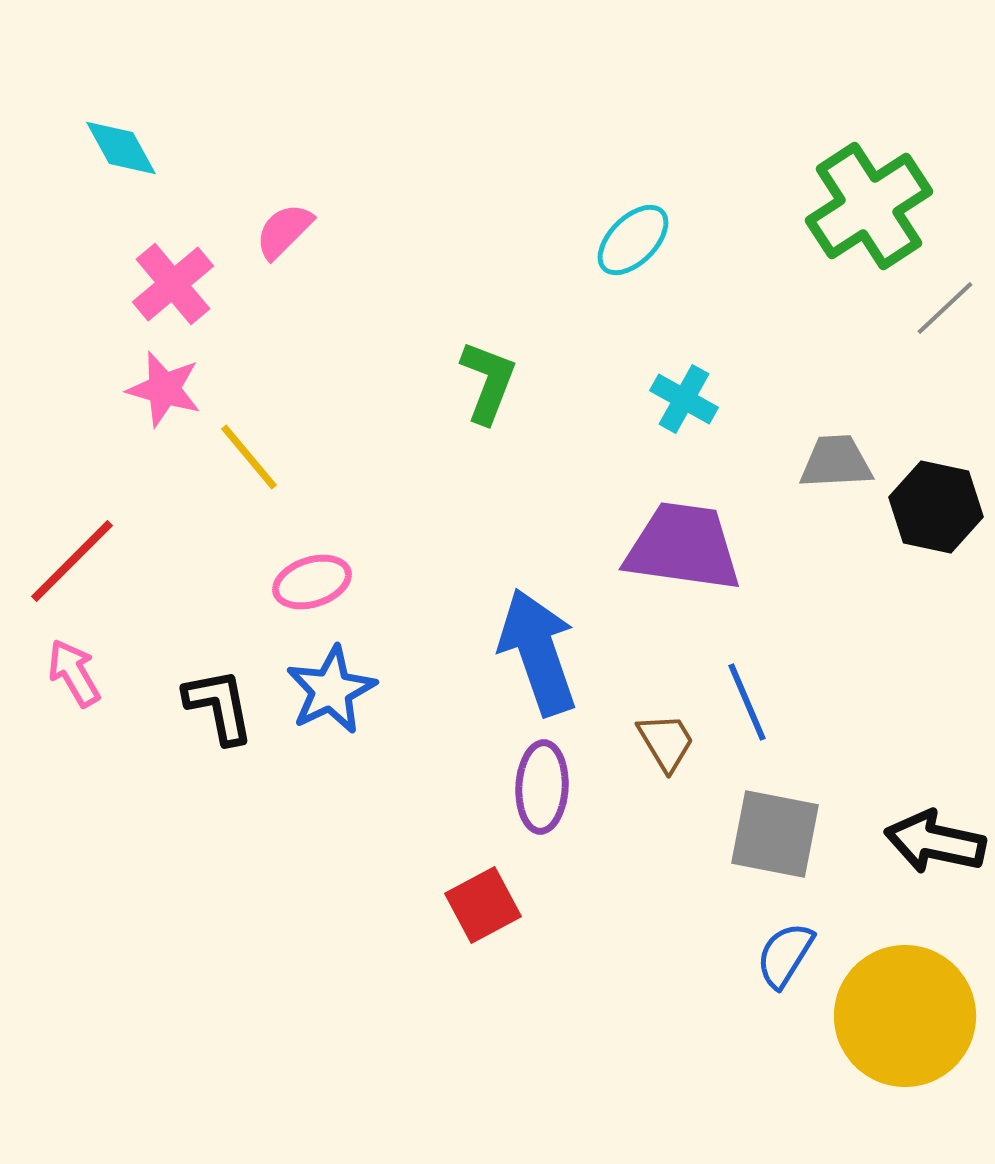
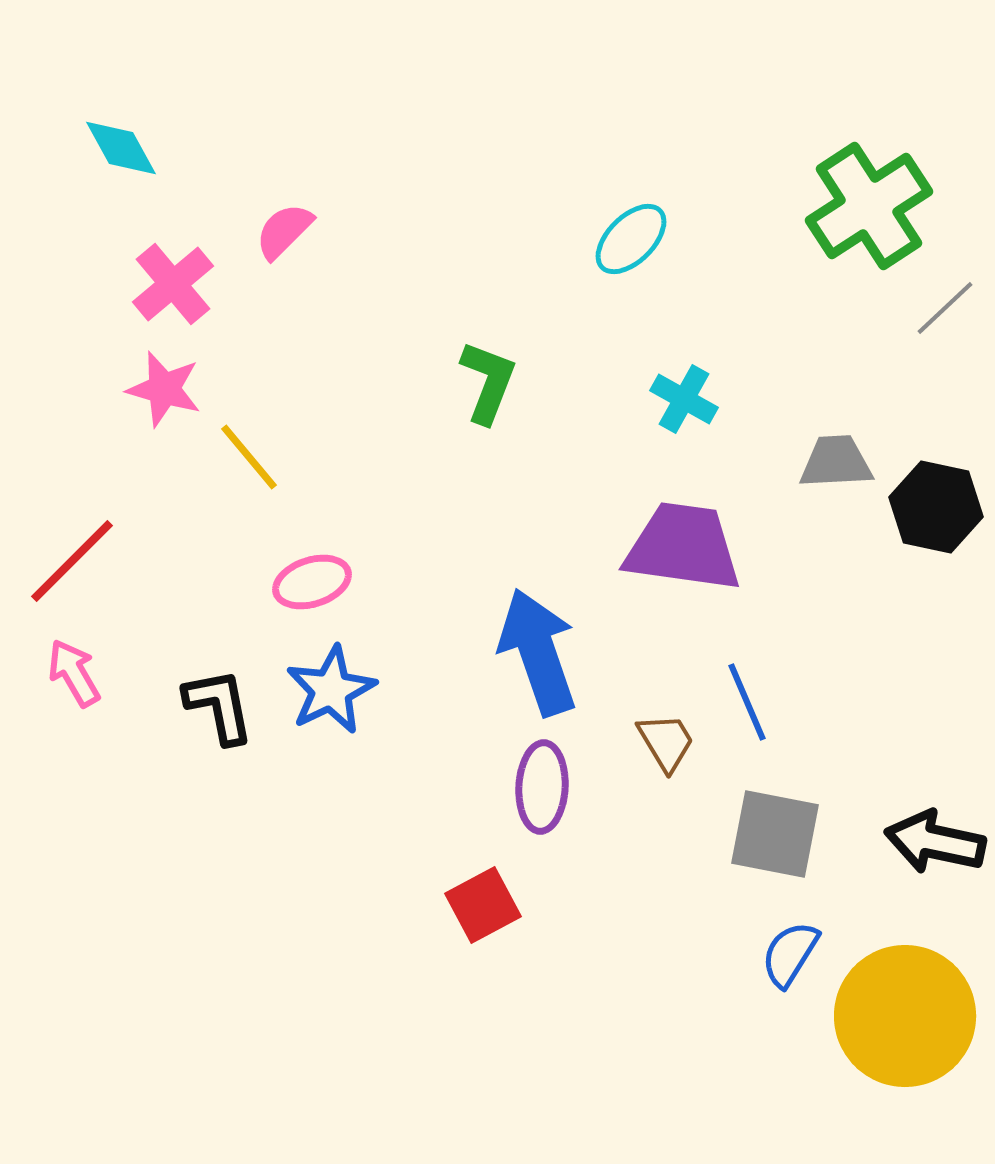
cyan ellipse: moved 2 px left, 1 px up
blue semicircle: moved 5 px right, 1 px up
